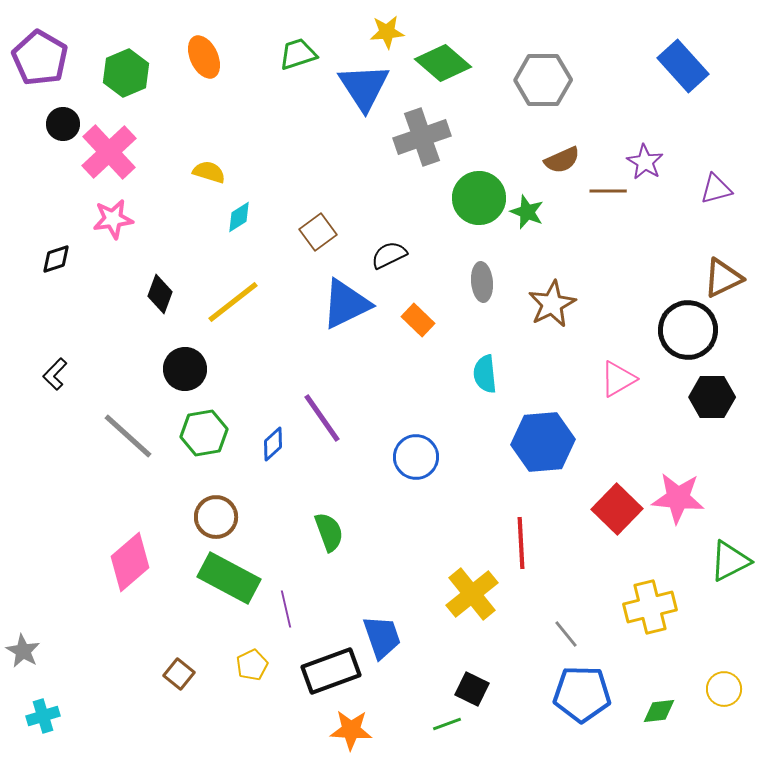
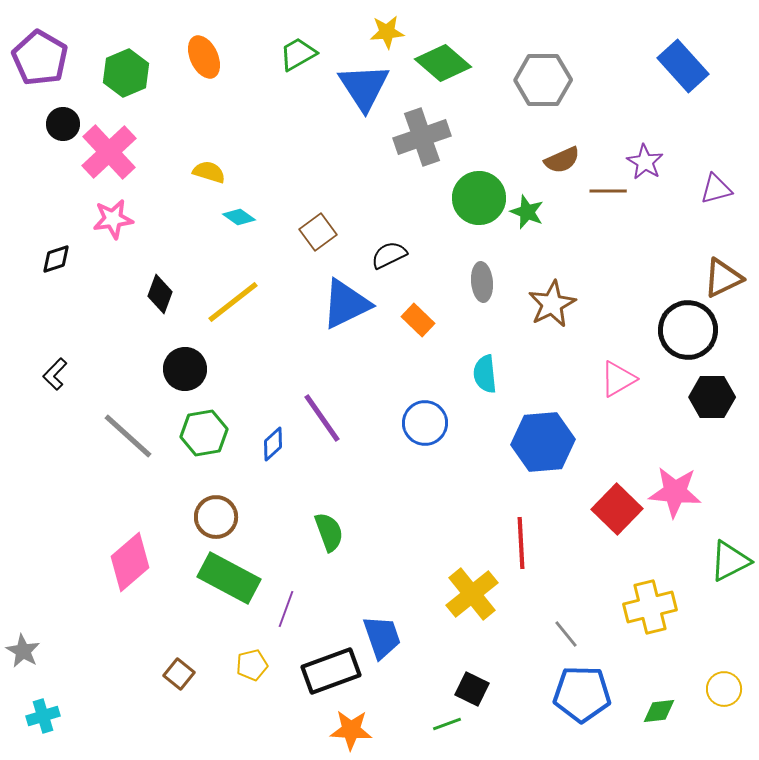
green trapezoid at (298, 54): rotated 12 degrees counterclockwise
cyan diamond at (239, 217): rotated 68 degrees clockwise
blue circle at (416, 457): moved 9 px right, 34 px up
pink star at (678, 498): moved 3 px left, 6 px up
purple line at (286, 609): rotated 33 degrees clockwise
yellow pentagon at (252, 665): rotated 12 degrees clockwise
